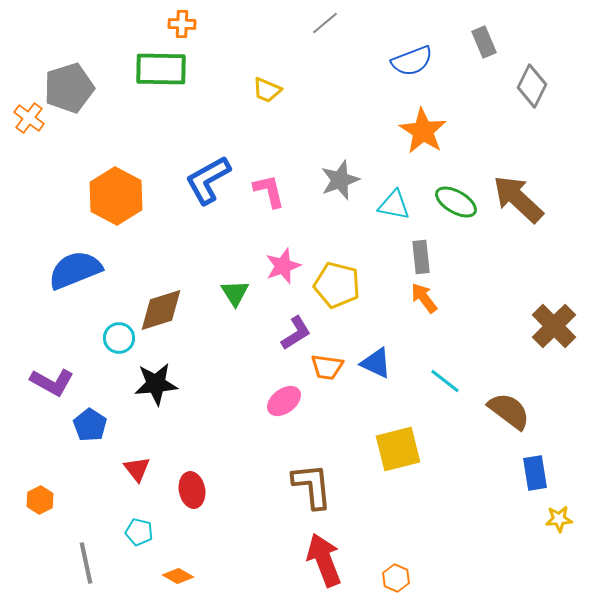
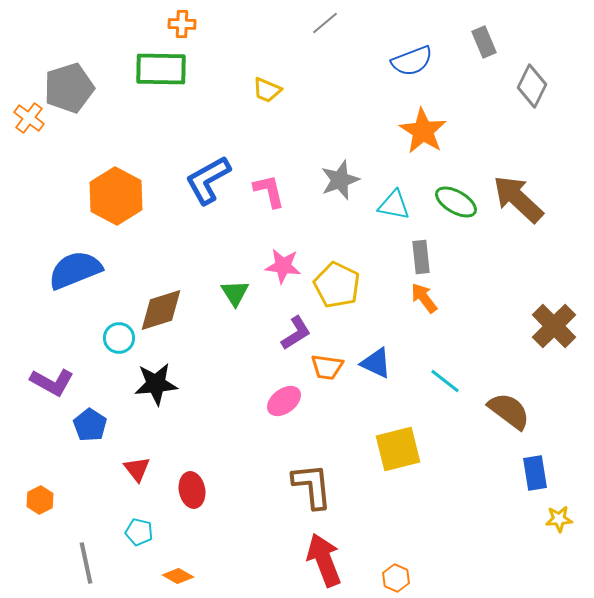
pink star at (283, 266): rotated 27 degrees clockwise
yellow pentagon at (337, 285): rotated 12 degrees clockwise
